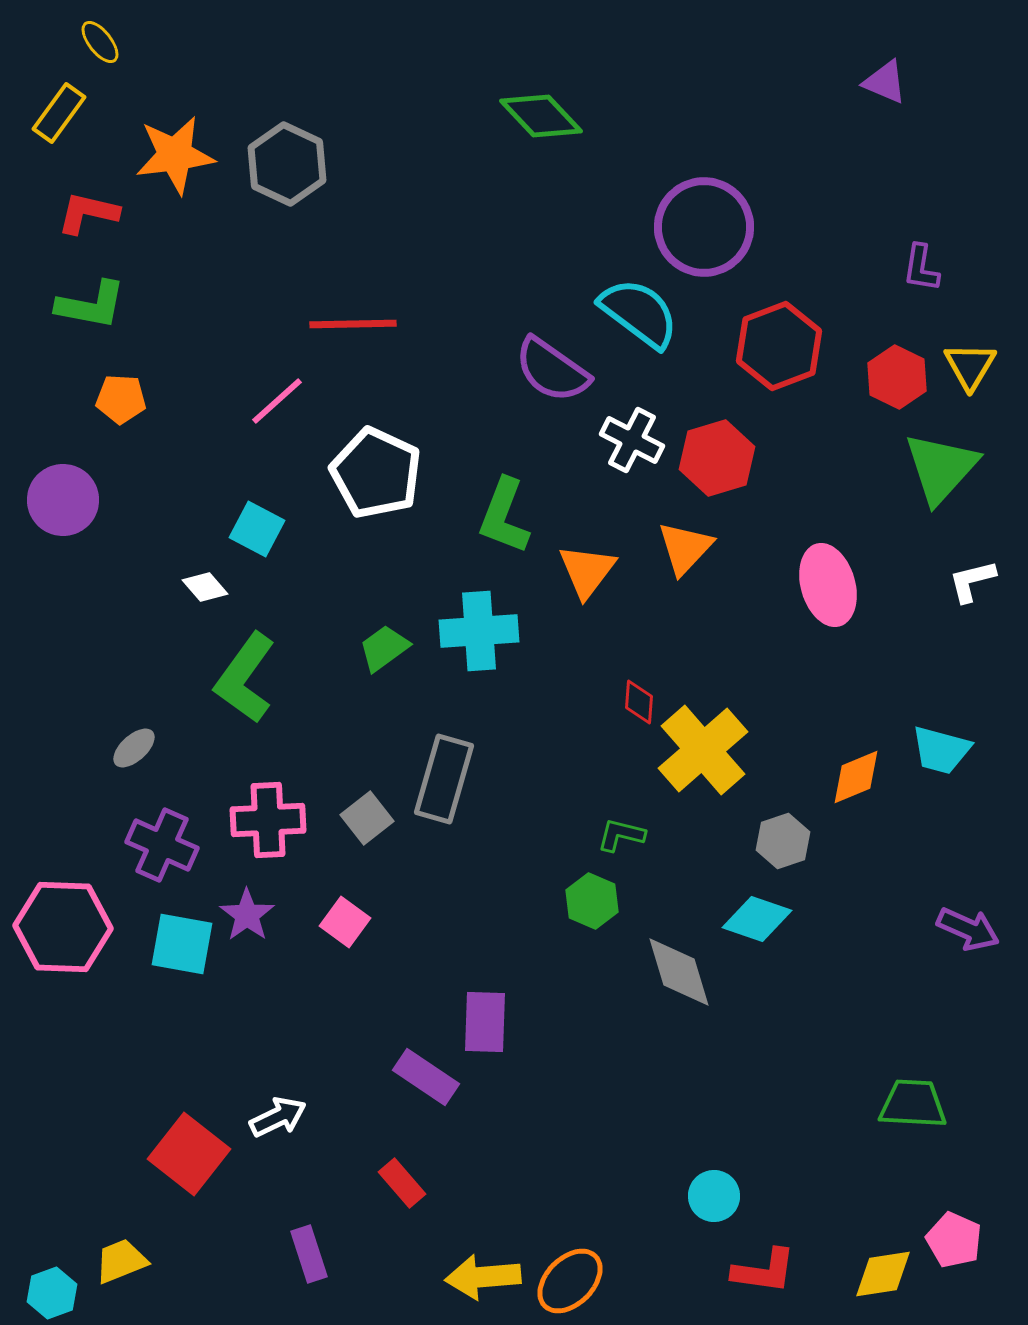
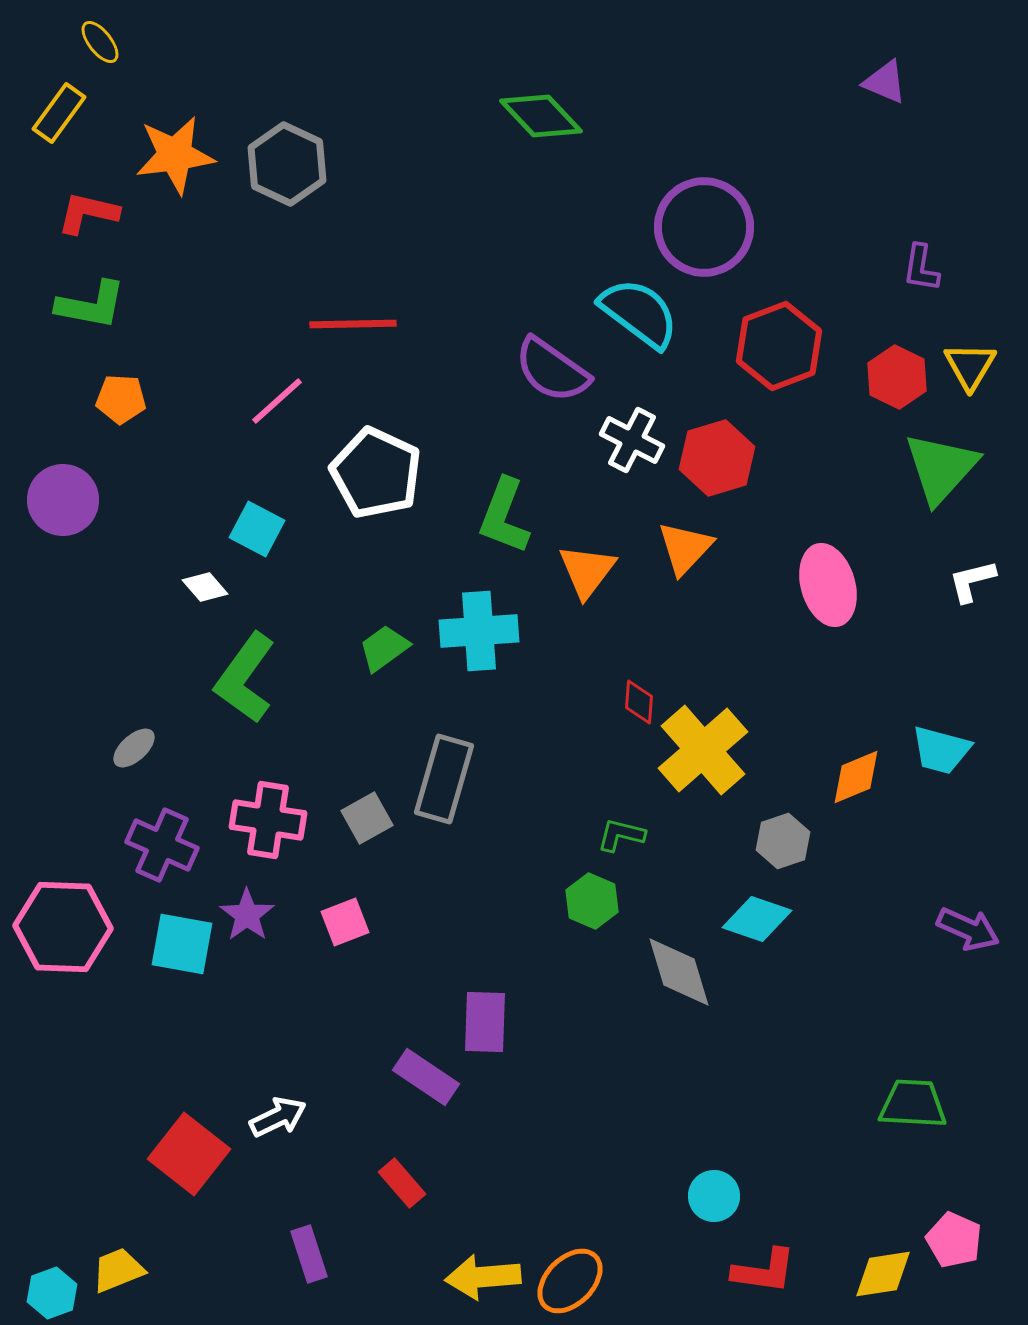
gray square at (367, 818): rotated 9 degrees clockwise
pink cross at (268, 820): rotated 12 degrees clockwise
pink square at (345, 922): rotated 33 degrees clockwise
yellow trapezoid at (121, 1261): moved 3 px left, 9 px down
